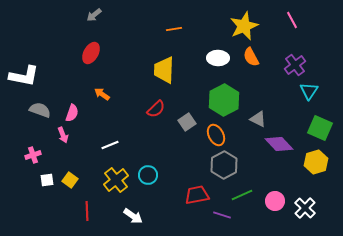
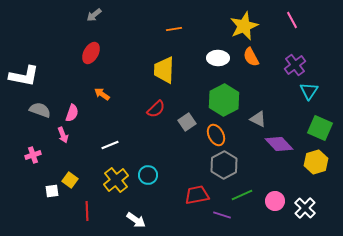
white square: moved 5 px right, 11 px down
white arrow: moved 3 px right, 4 px down
